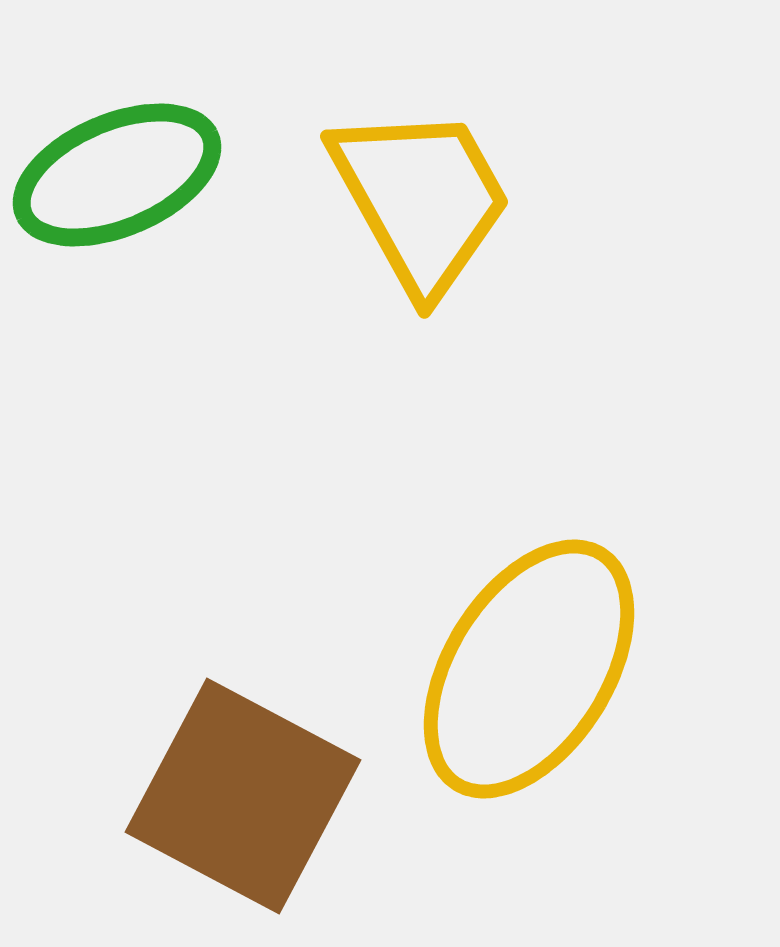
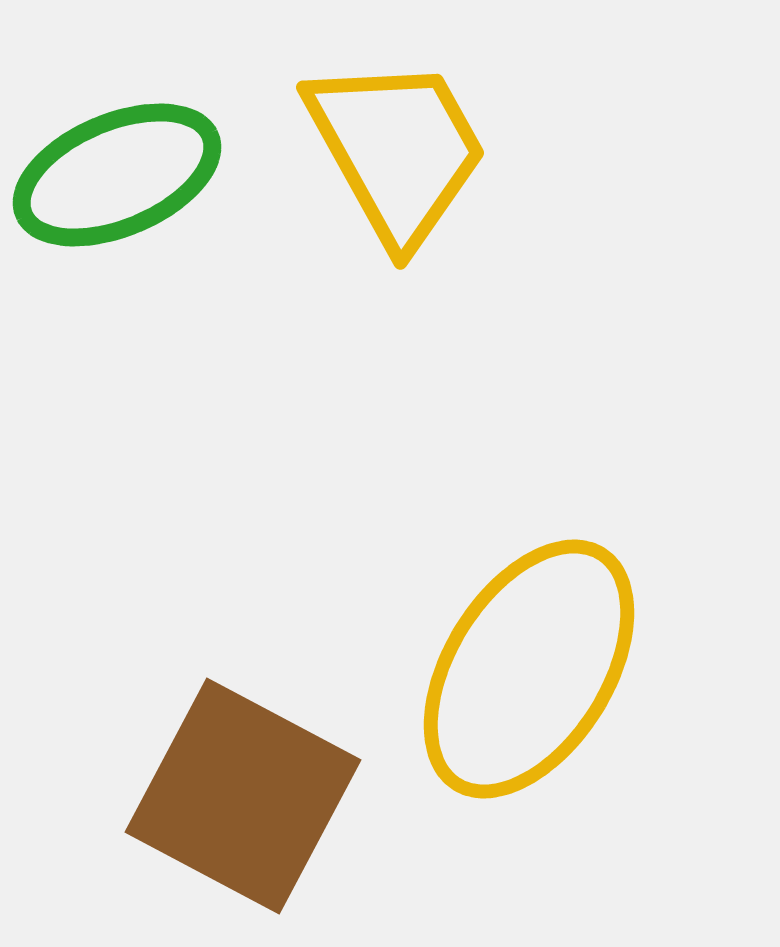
yellow trapezoid: moved 24 px left, 49 px up
